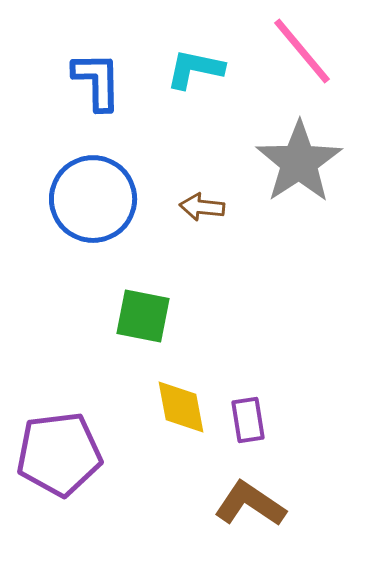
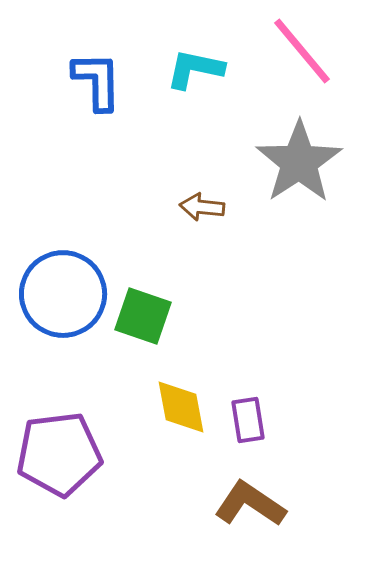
blue circle: moved 30 px left, 95 px down
green square: rotated 8 degrees clockwise
